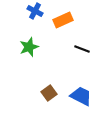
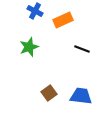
blue trapezoid: rotated 20 degrees counterclockwise
